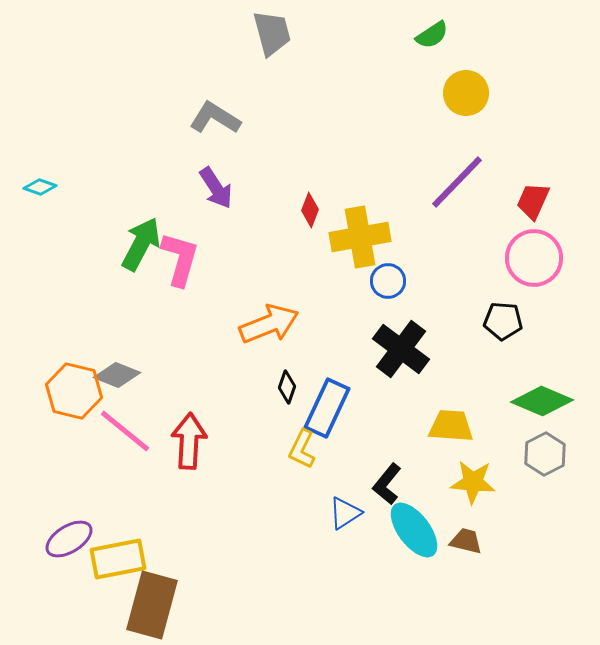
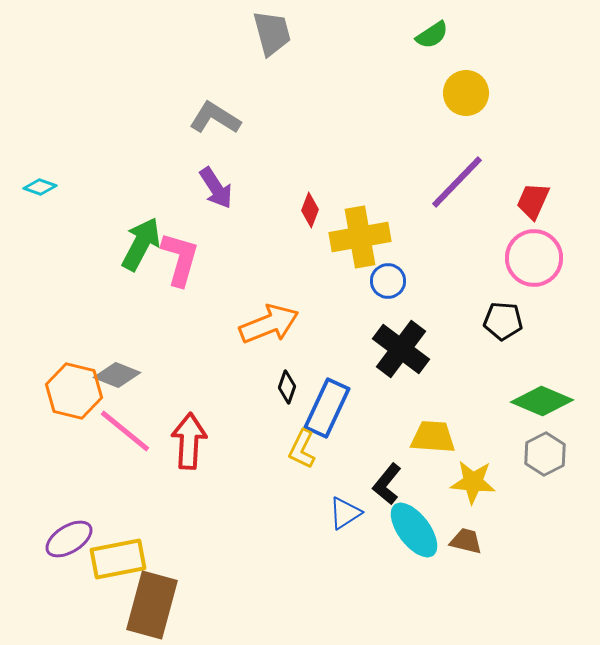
yellow trapezoid: moved 18 px left, 11 px down
